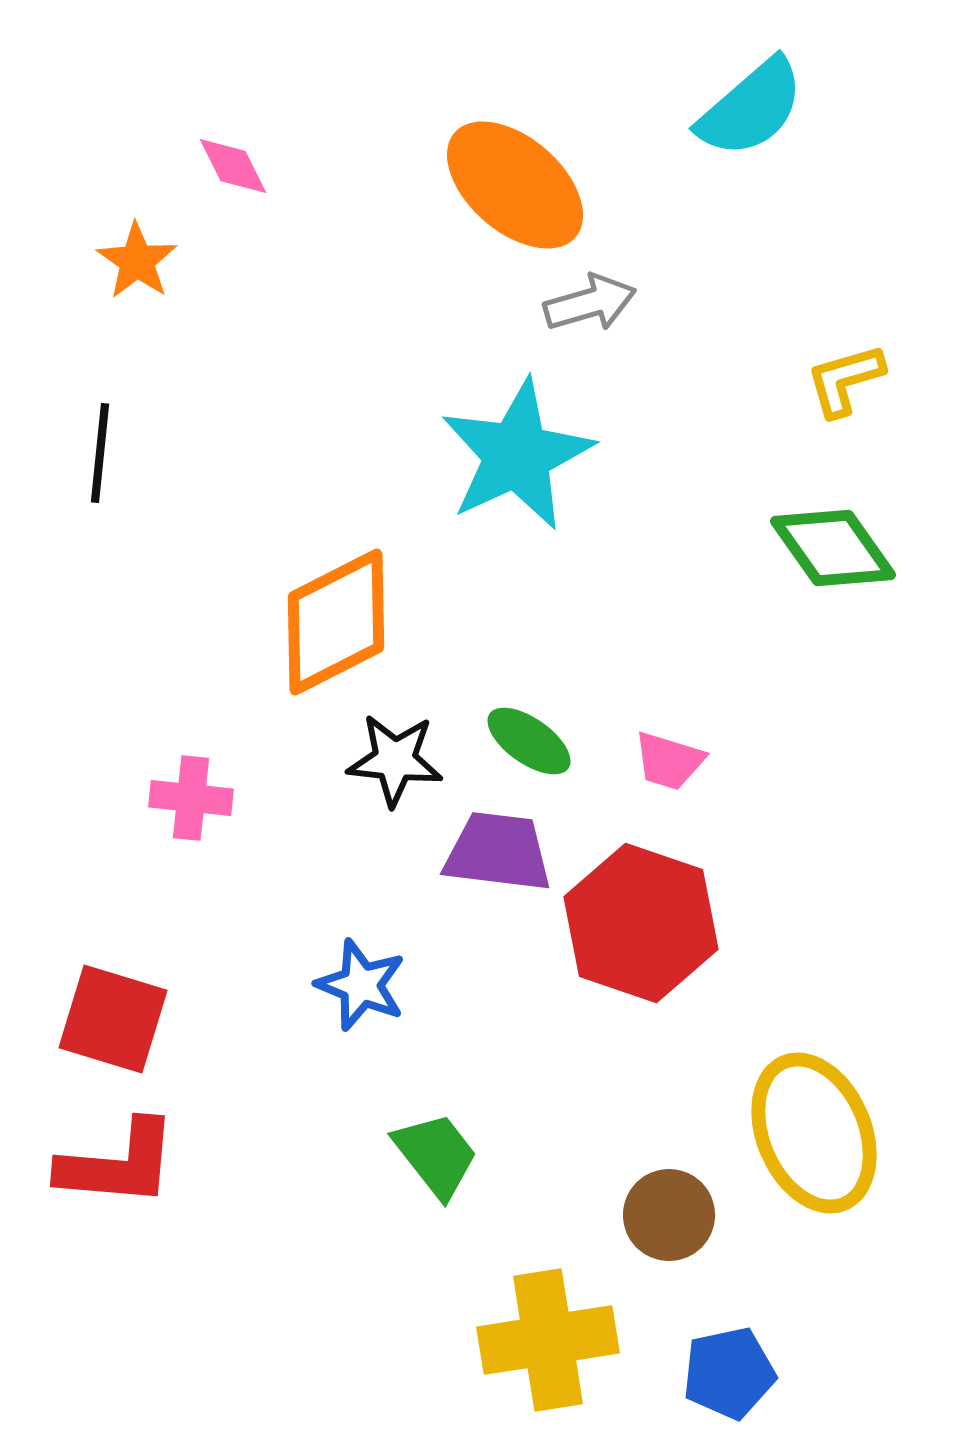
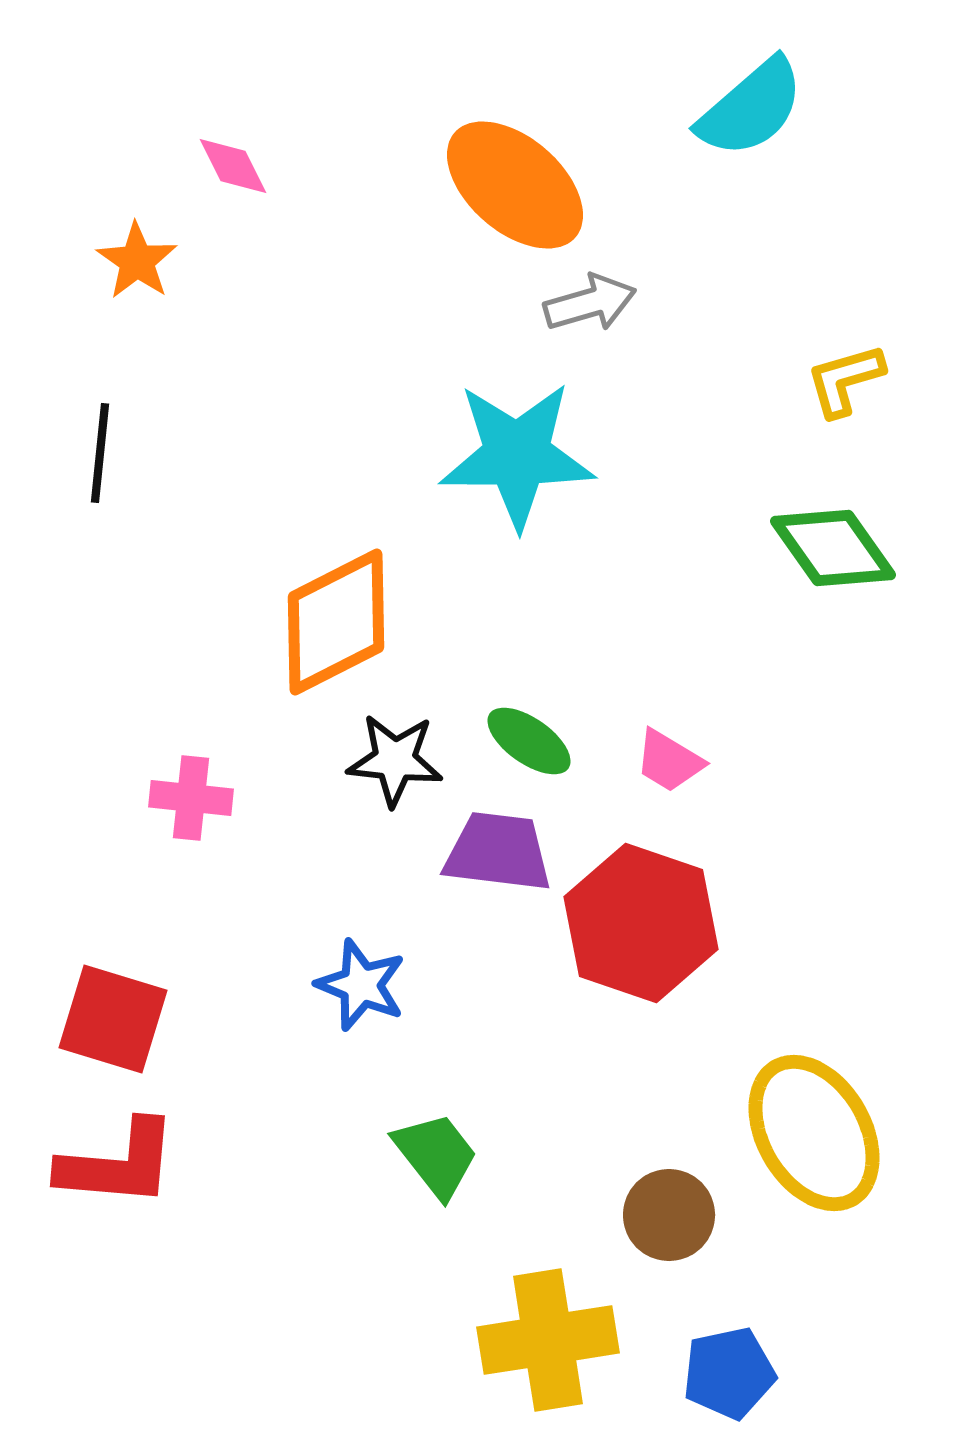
cyan star: rotated 25 degrees clockwise
pink trapezoid: rotated 14 degrees clockwise
yellow ellipse: rotated 7 degrees counterclockwise
